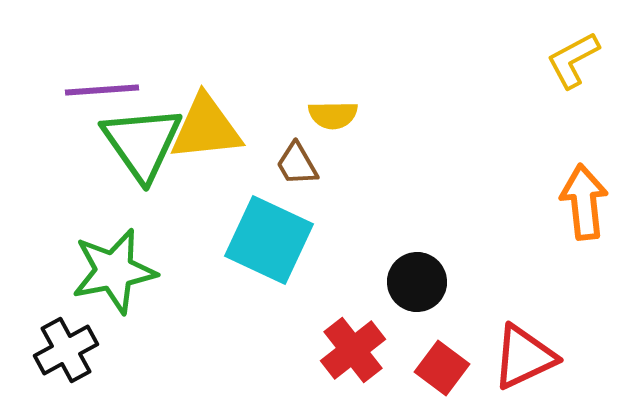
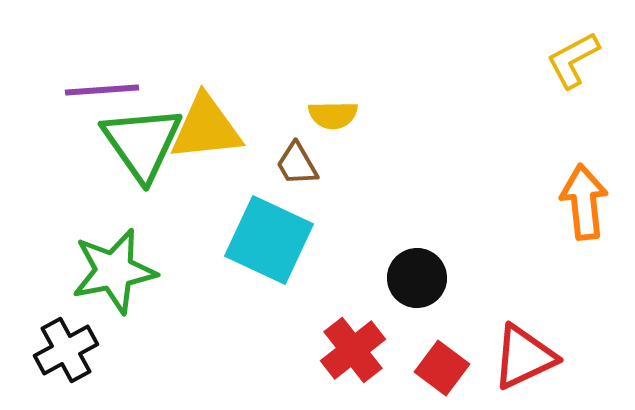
black circle: moved 4 px up
